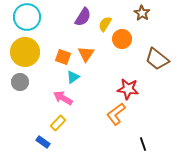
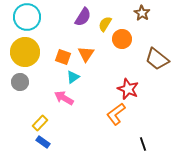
red star: rotated 15 degrees clockwise
pink arrow: moved 1 px right
yellow rectangle: moved 18 px left
